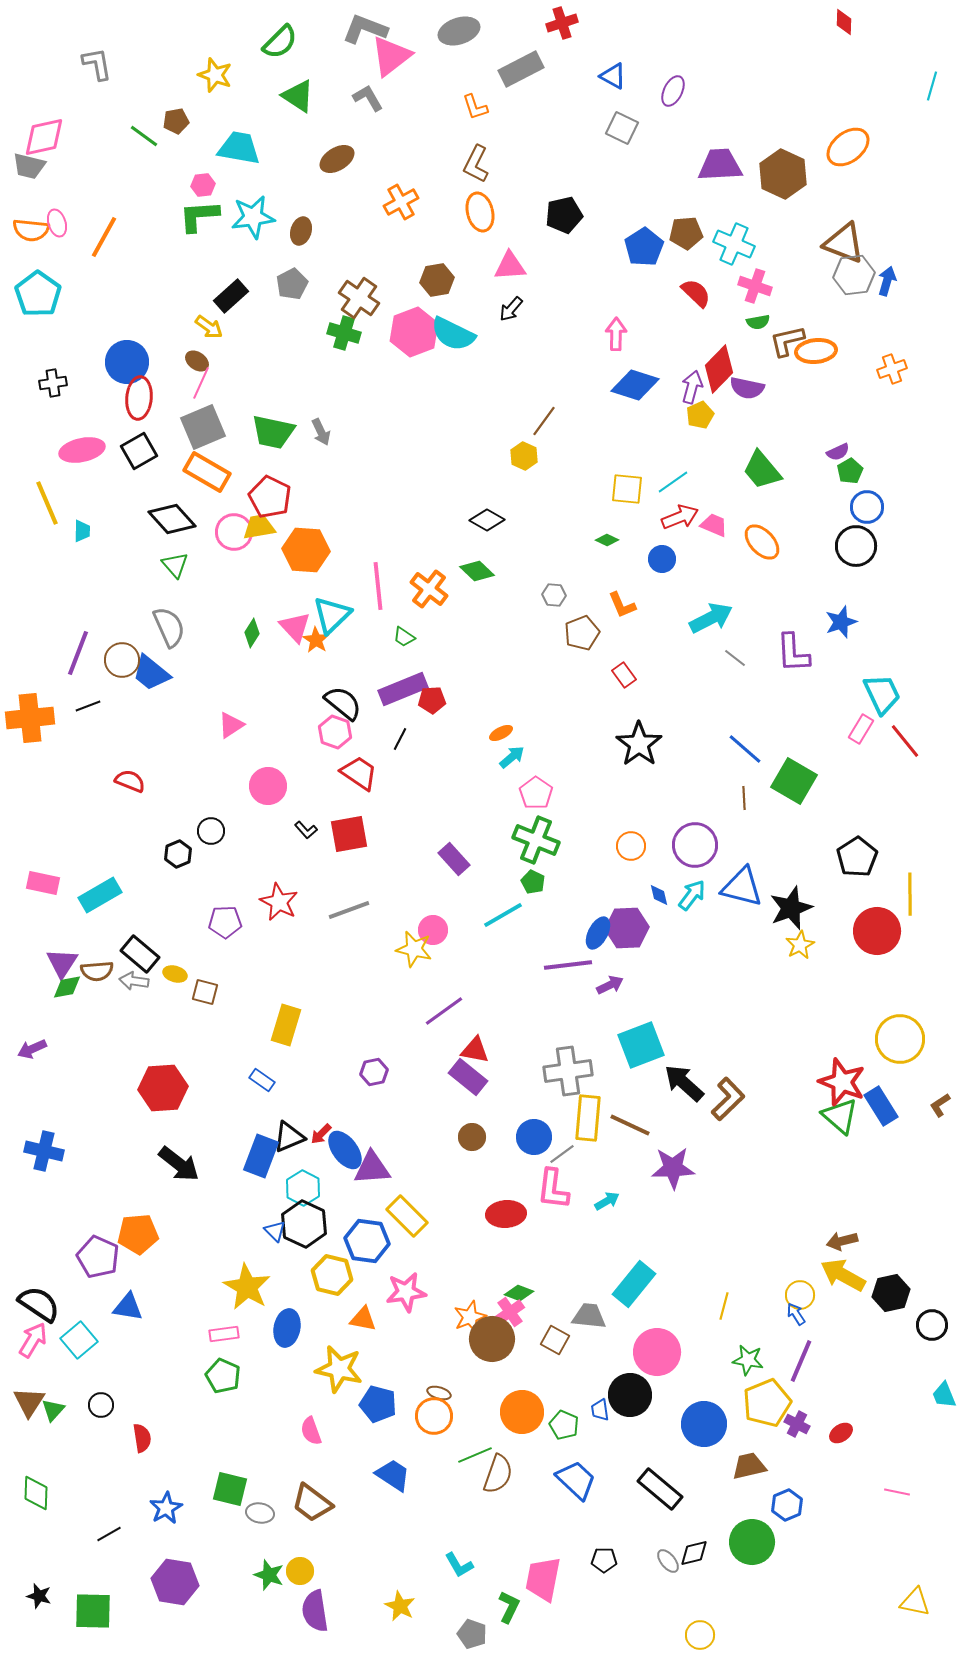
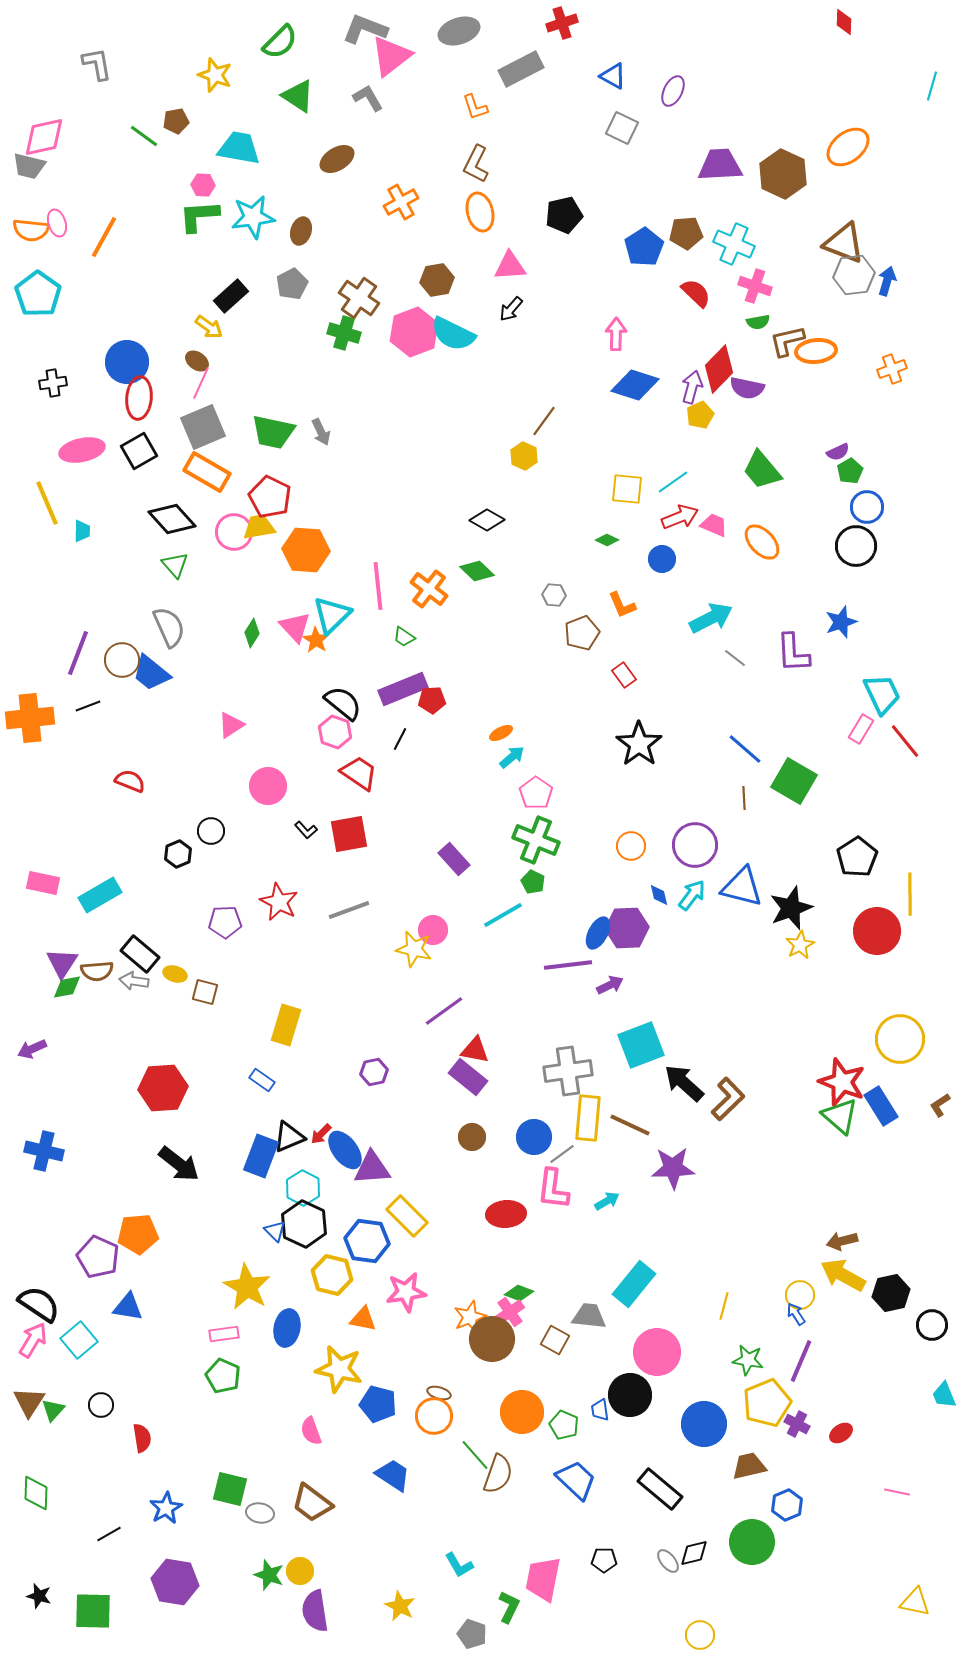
pink hexagon at (203, 185): rotated 10 degrees clockwise
green line at (475, 1455): rotated 72 degrees clockwise
